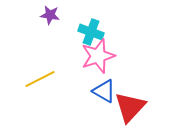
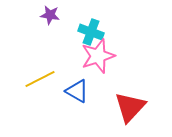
blue triangle: moved 27 px left
